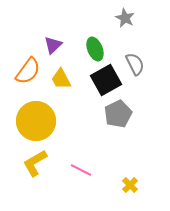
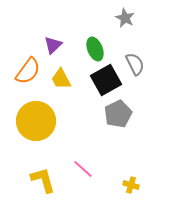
yellow L-shape: moved 8 px right, 17 px down; rotated 104 degrees clockwise
pink line: moved 2 px right, 1 px up; rotated 15 degrees clockwise
yellow cross: moved 1 px right; rotated 28 degrees counterclockwise
